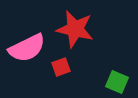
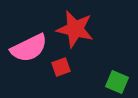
pink semicircle: moved 2 px right
